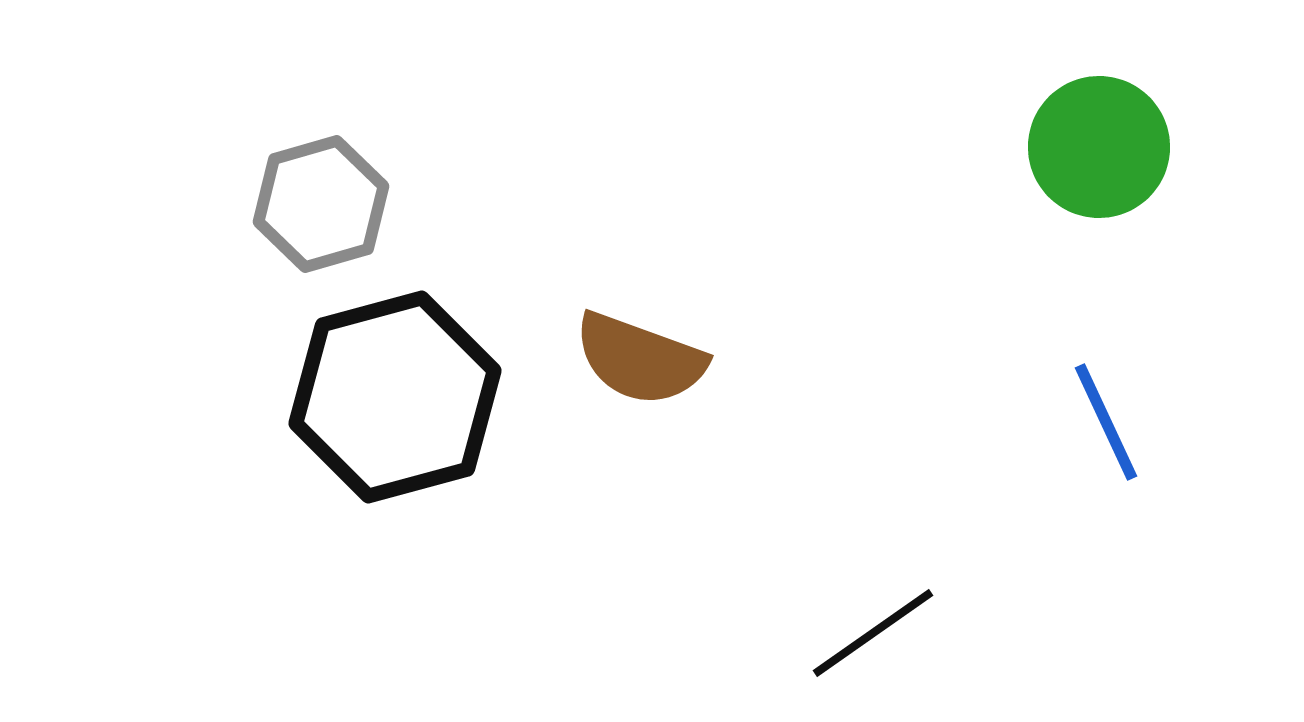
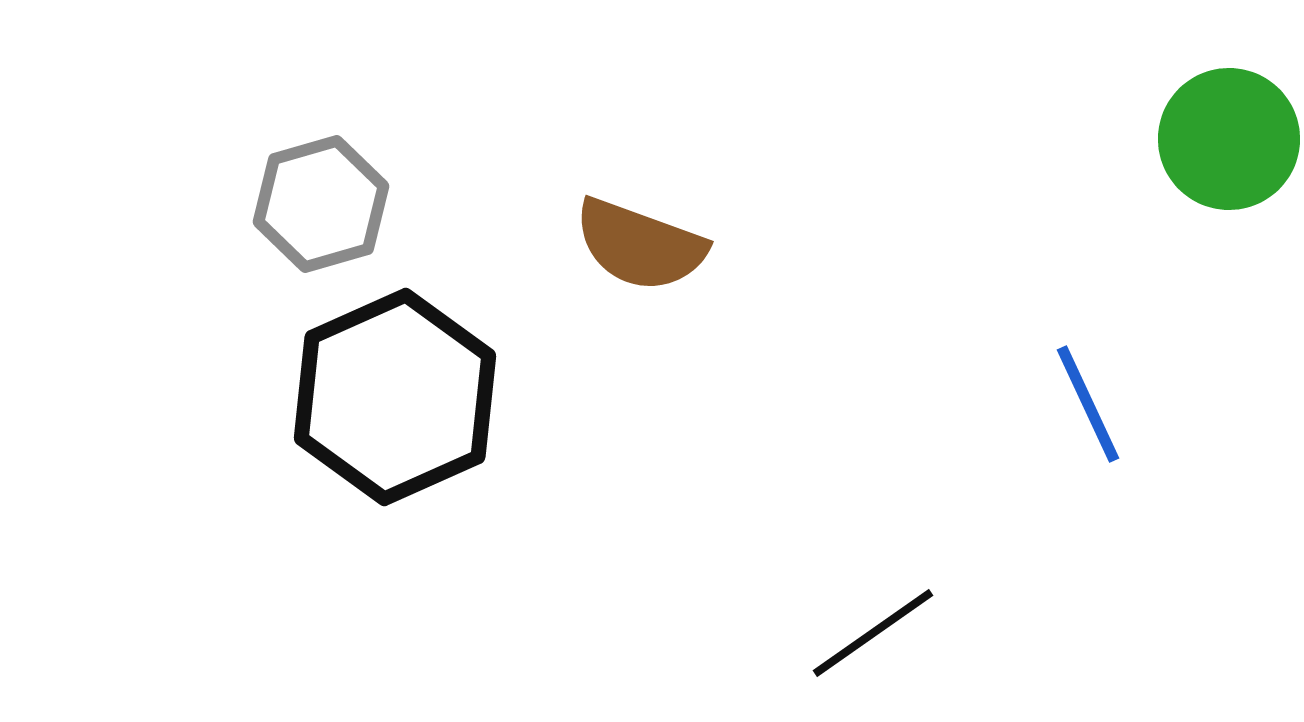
green circle: moved 130 px right, 8 px up
brown semicircle: moved 114 px up
black hexagon: rotated 9 degrees counterclockwise
blue line: moved 18 px left, 18 px up
